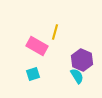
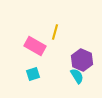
pink rectangle: moved 2 px left
